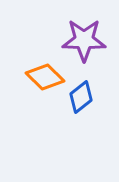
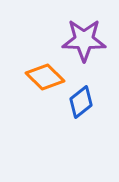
blue diamond: moved 5 px down
